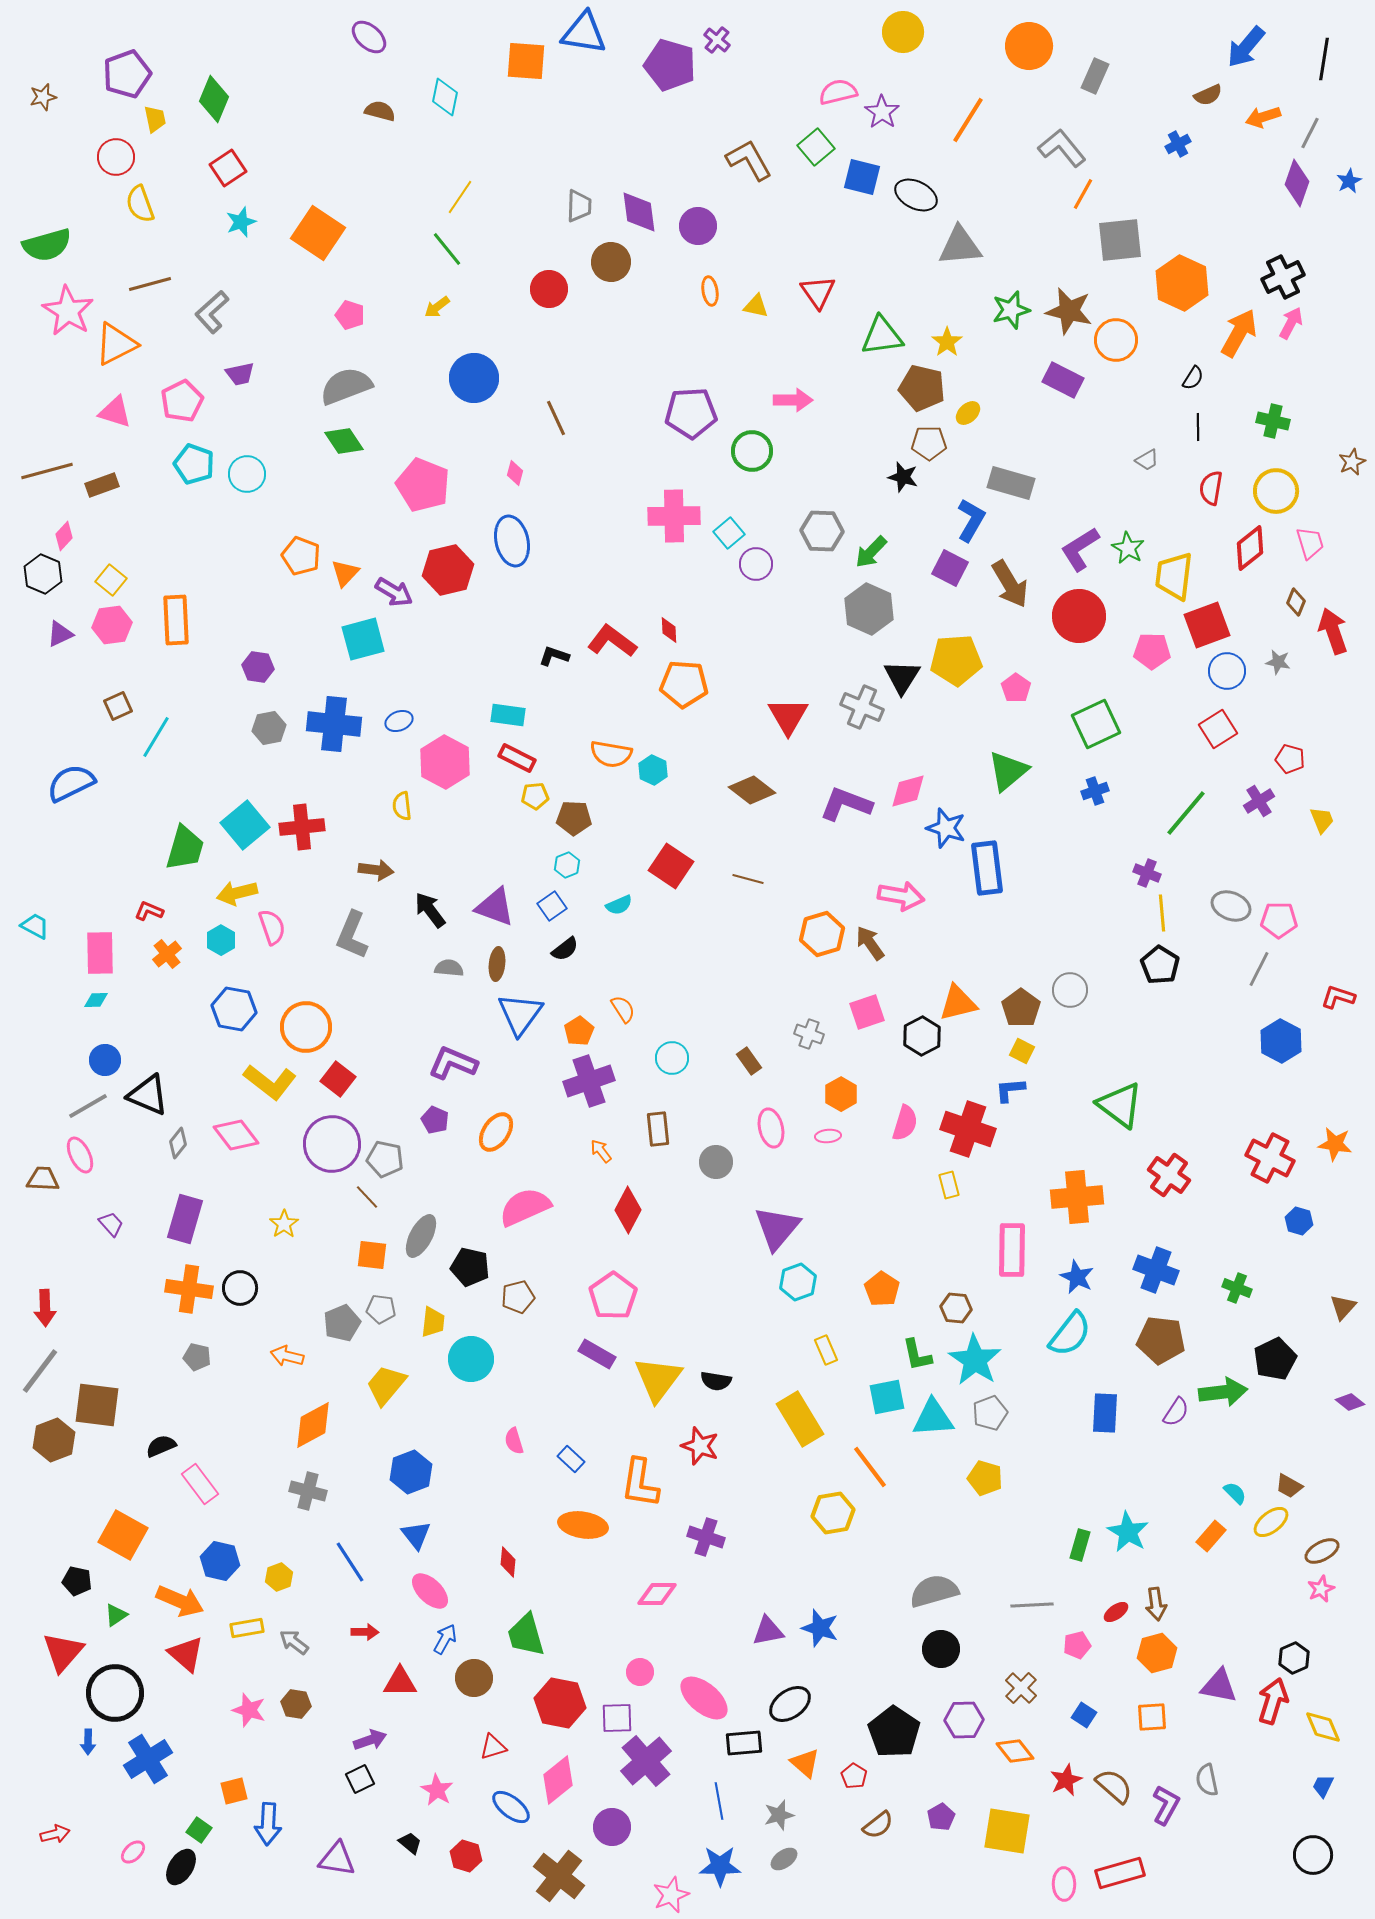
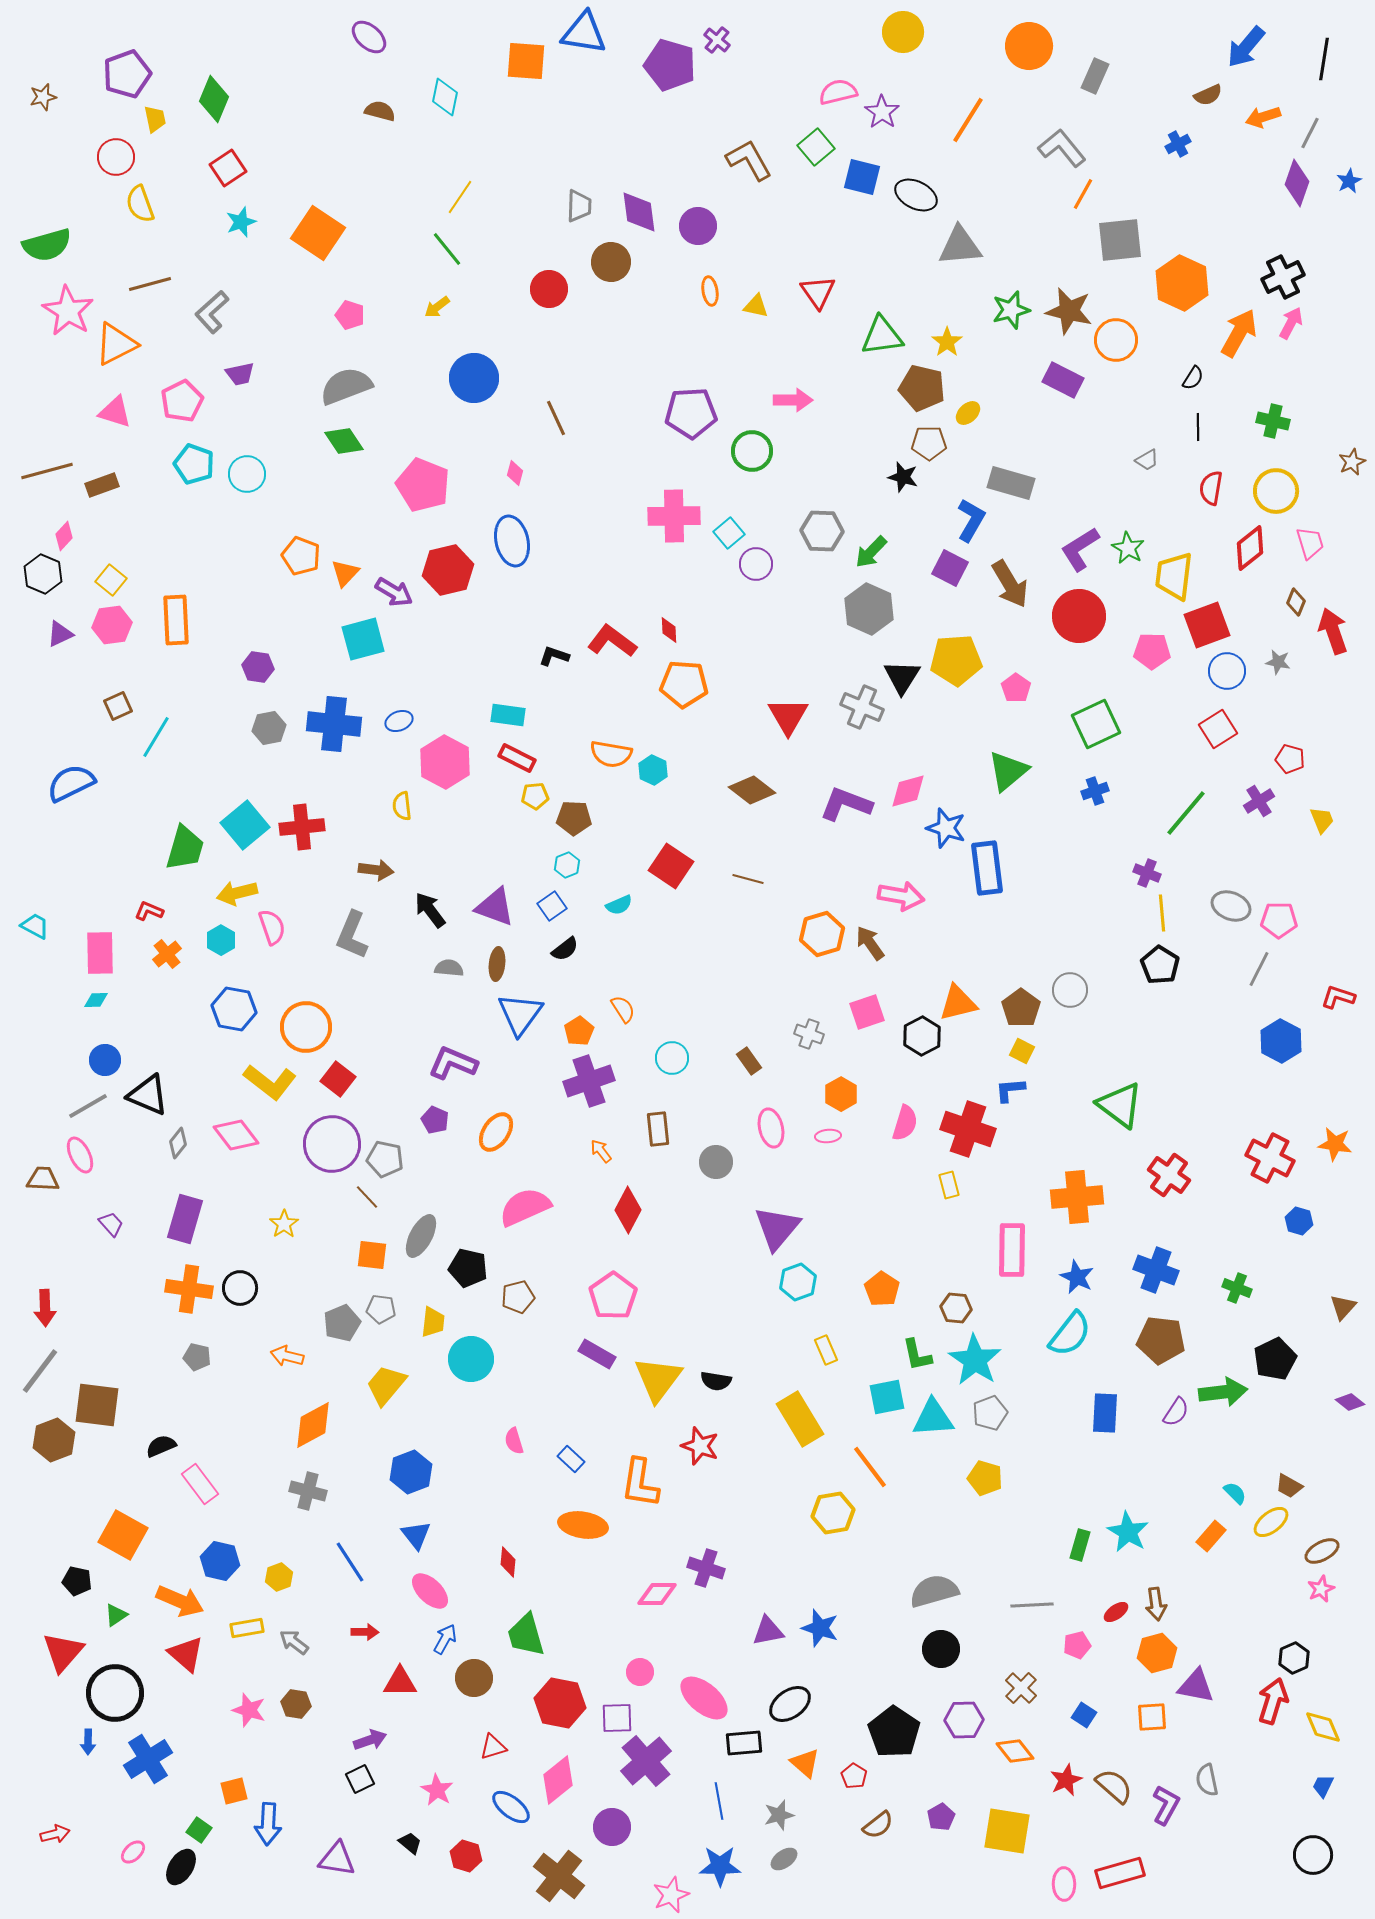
black pentagon at (470, 1267): moved 2 px left, 1 px down
purple cross at (706, 1537): moved 31 px down
purple triangle at (1219, 1686): moved 23 px left
